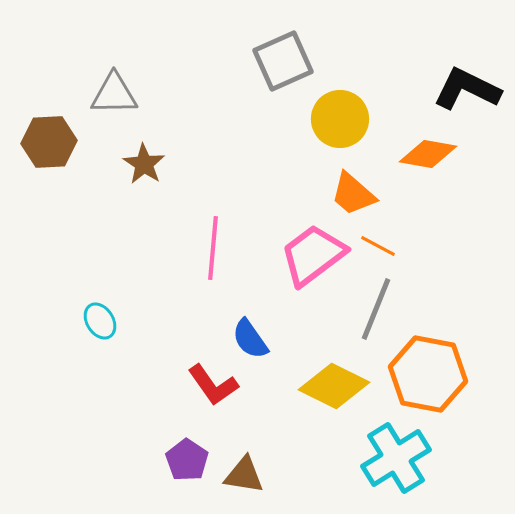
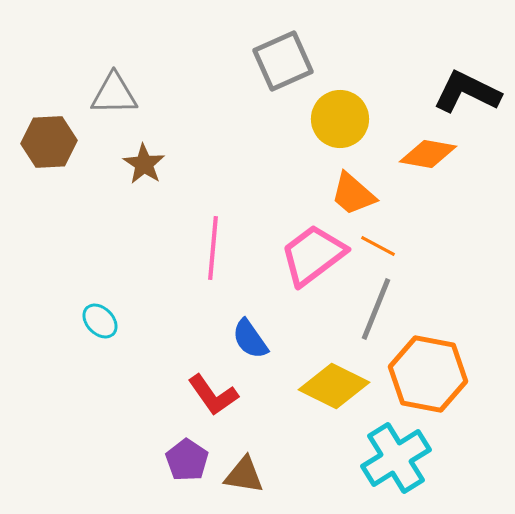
black L-shape: moved 3 px down
cyan ellipse: rotated 12 degrees counterclockwise
red L-shape: moved 10 px down
